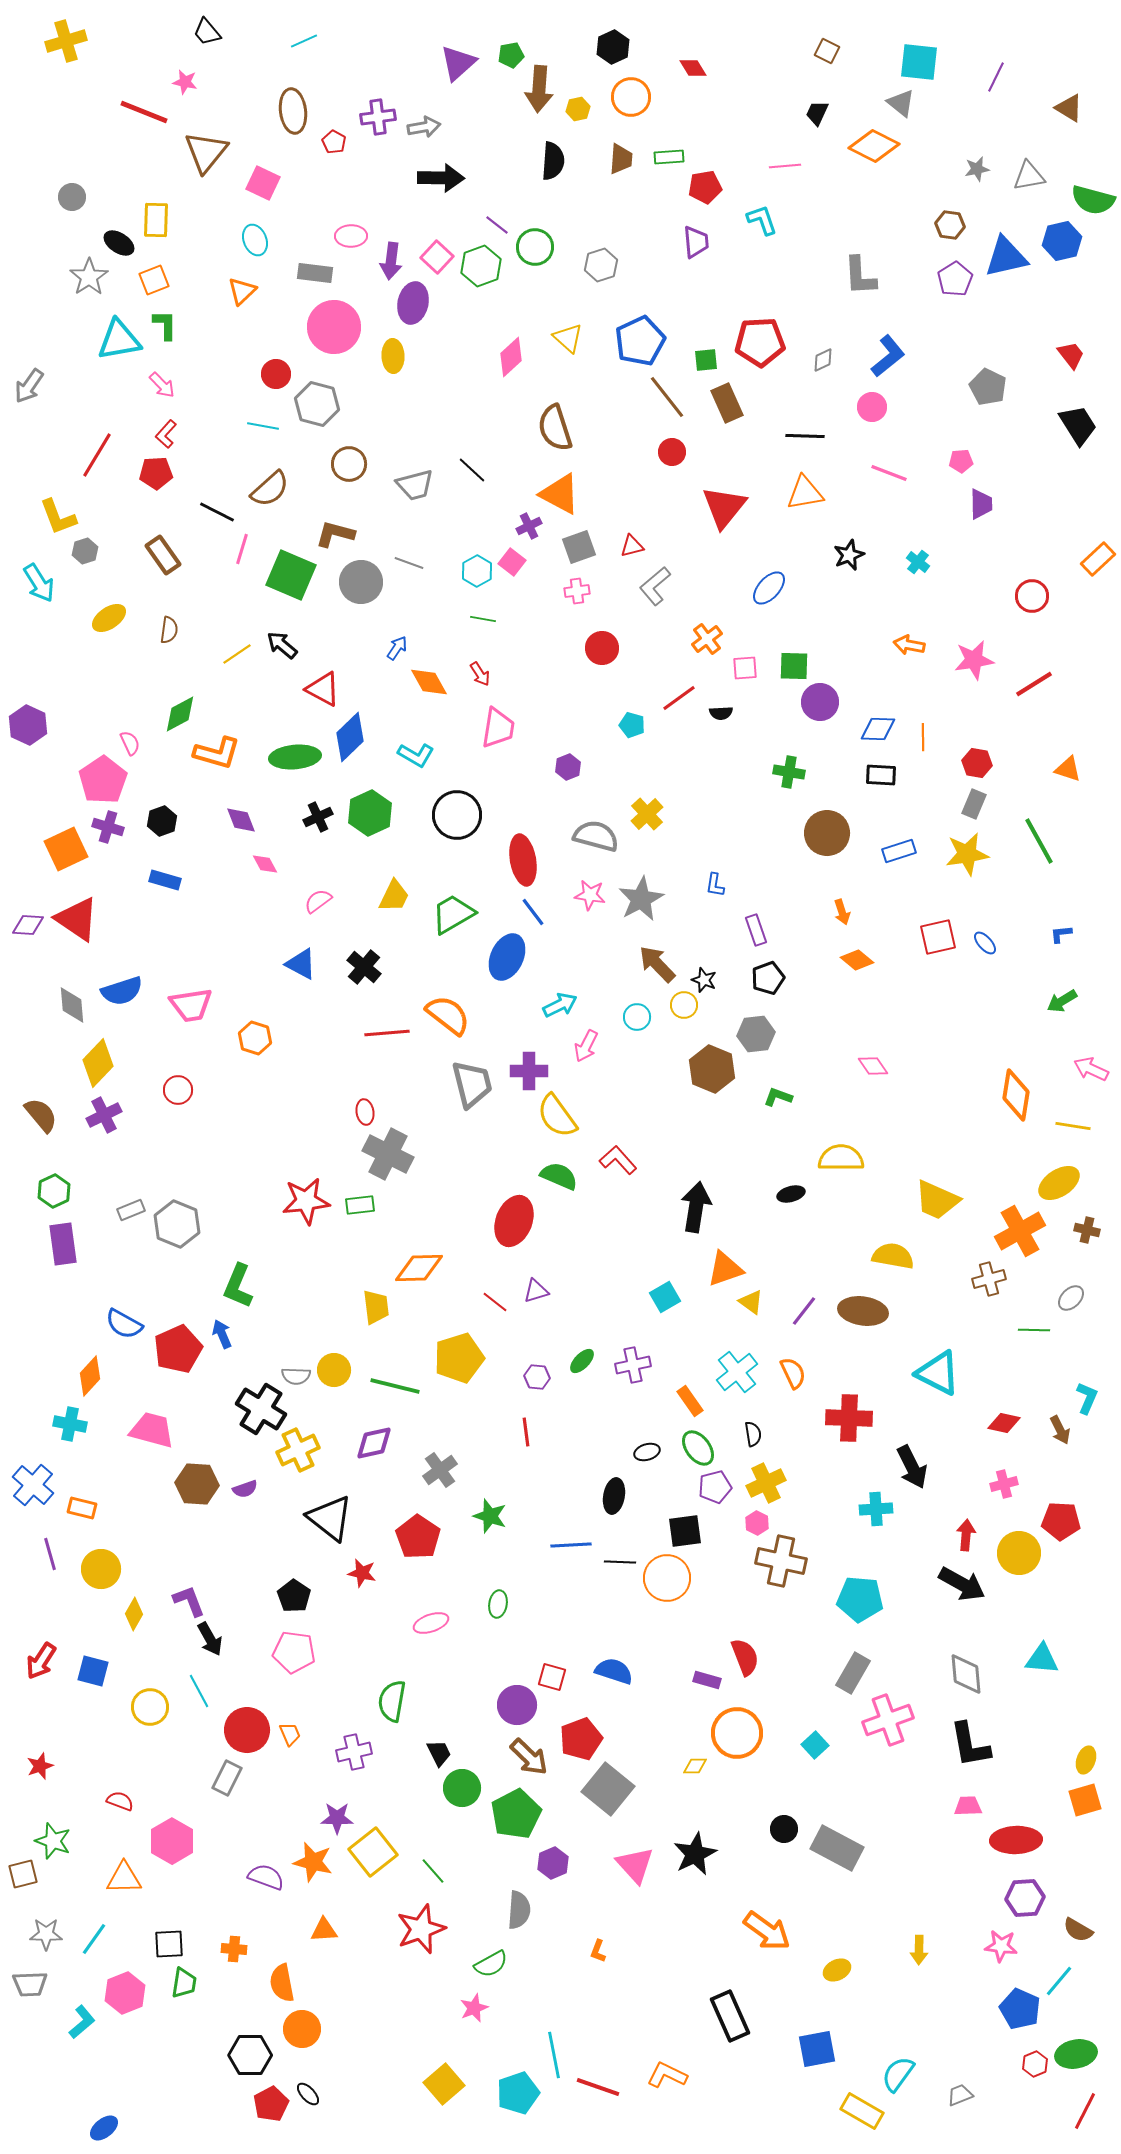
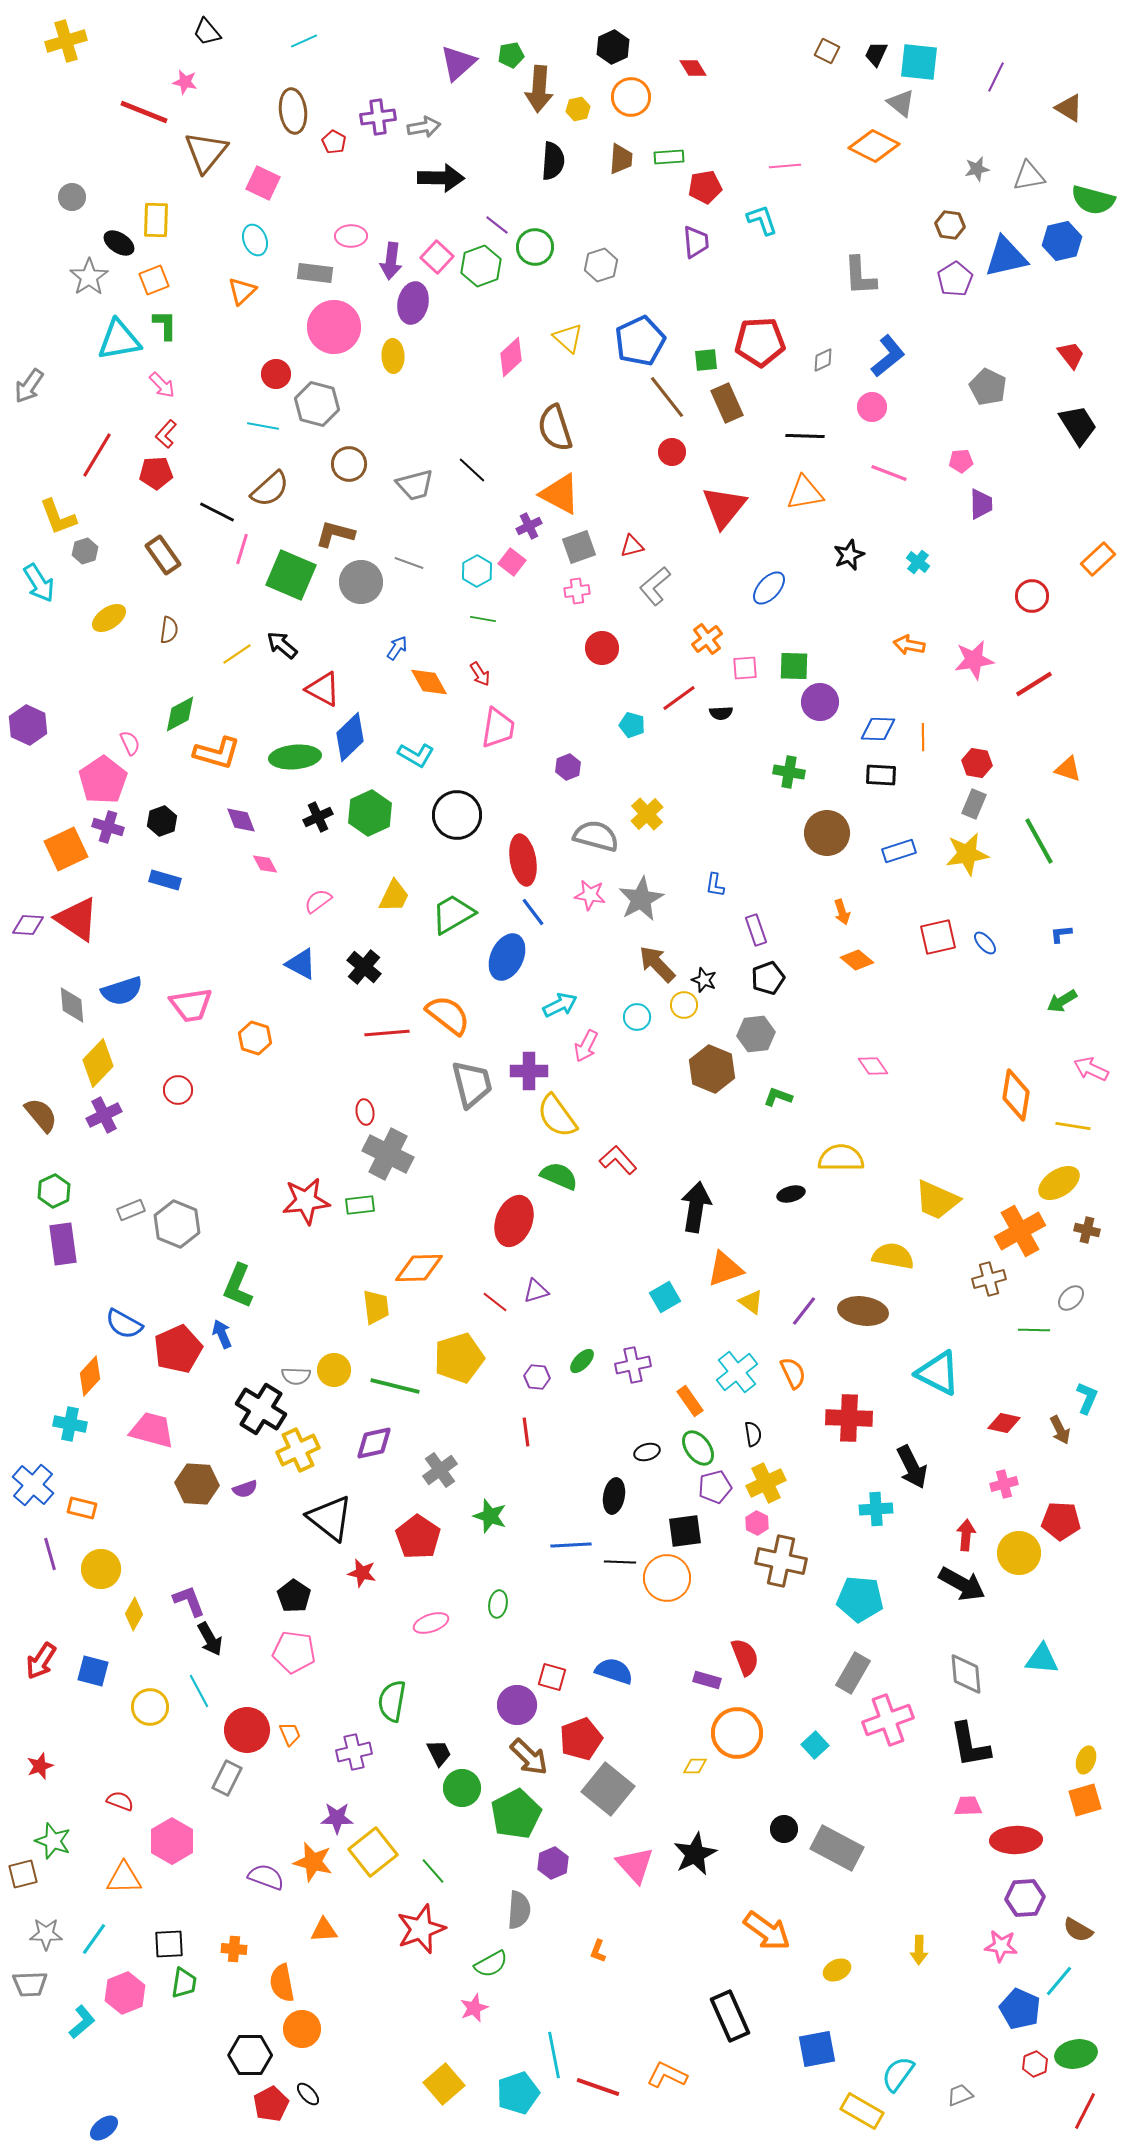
black trapezoid at (817, 113): moved 59 px right, 59 px up
